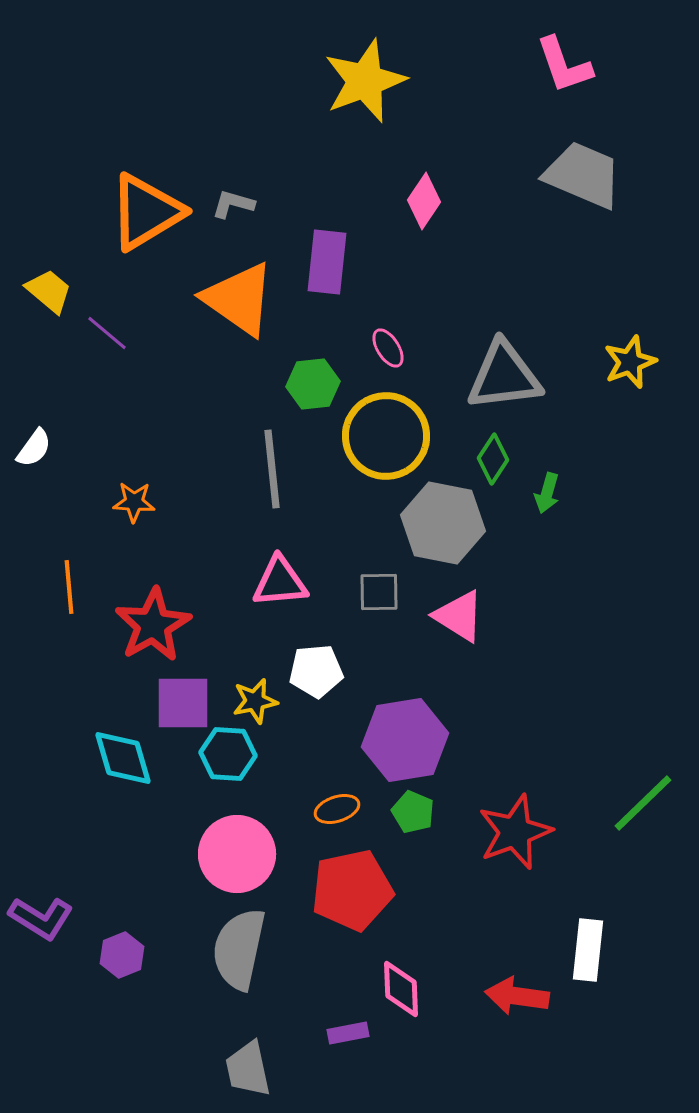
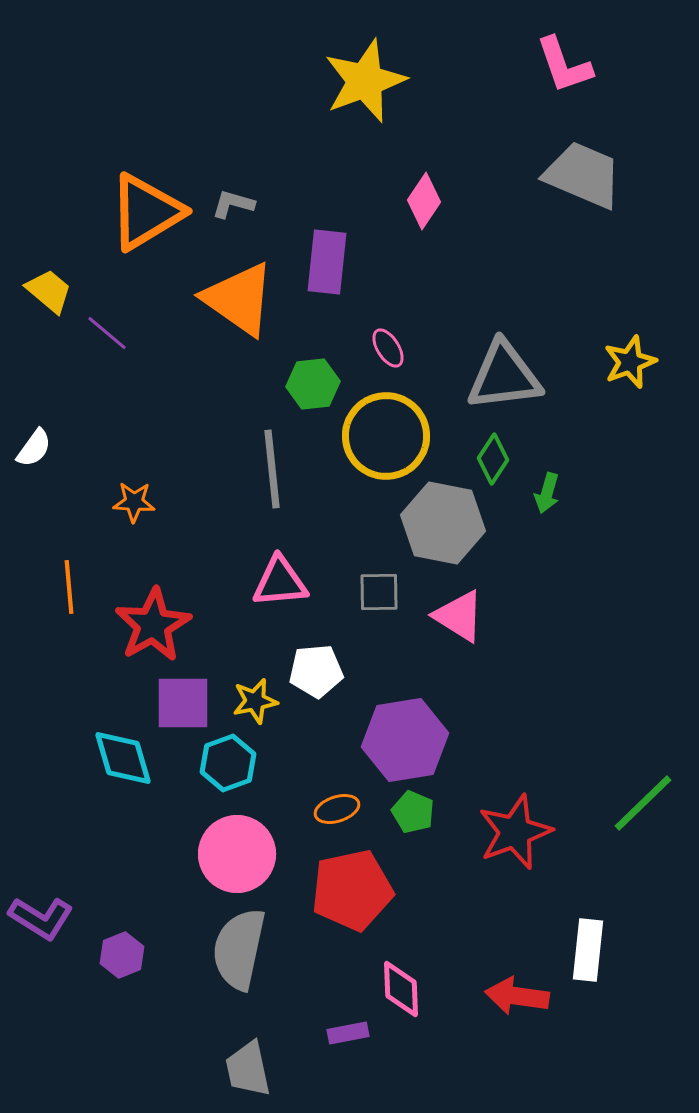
cyan hexagon at (228, 754): moved 9 px down; rotated 24 degrees counterclockwise
